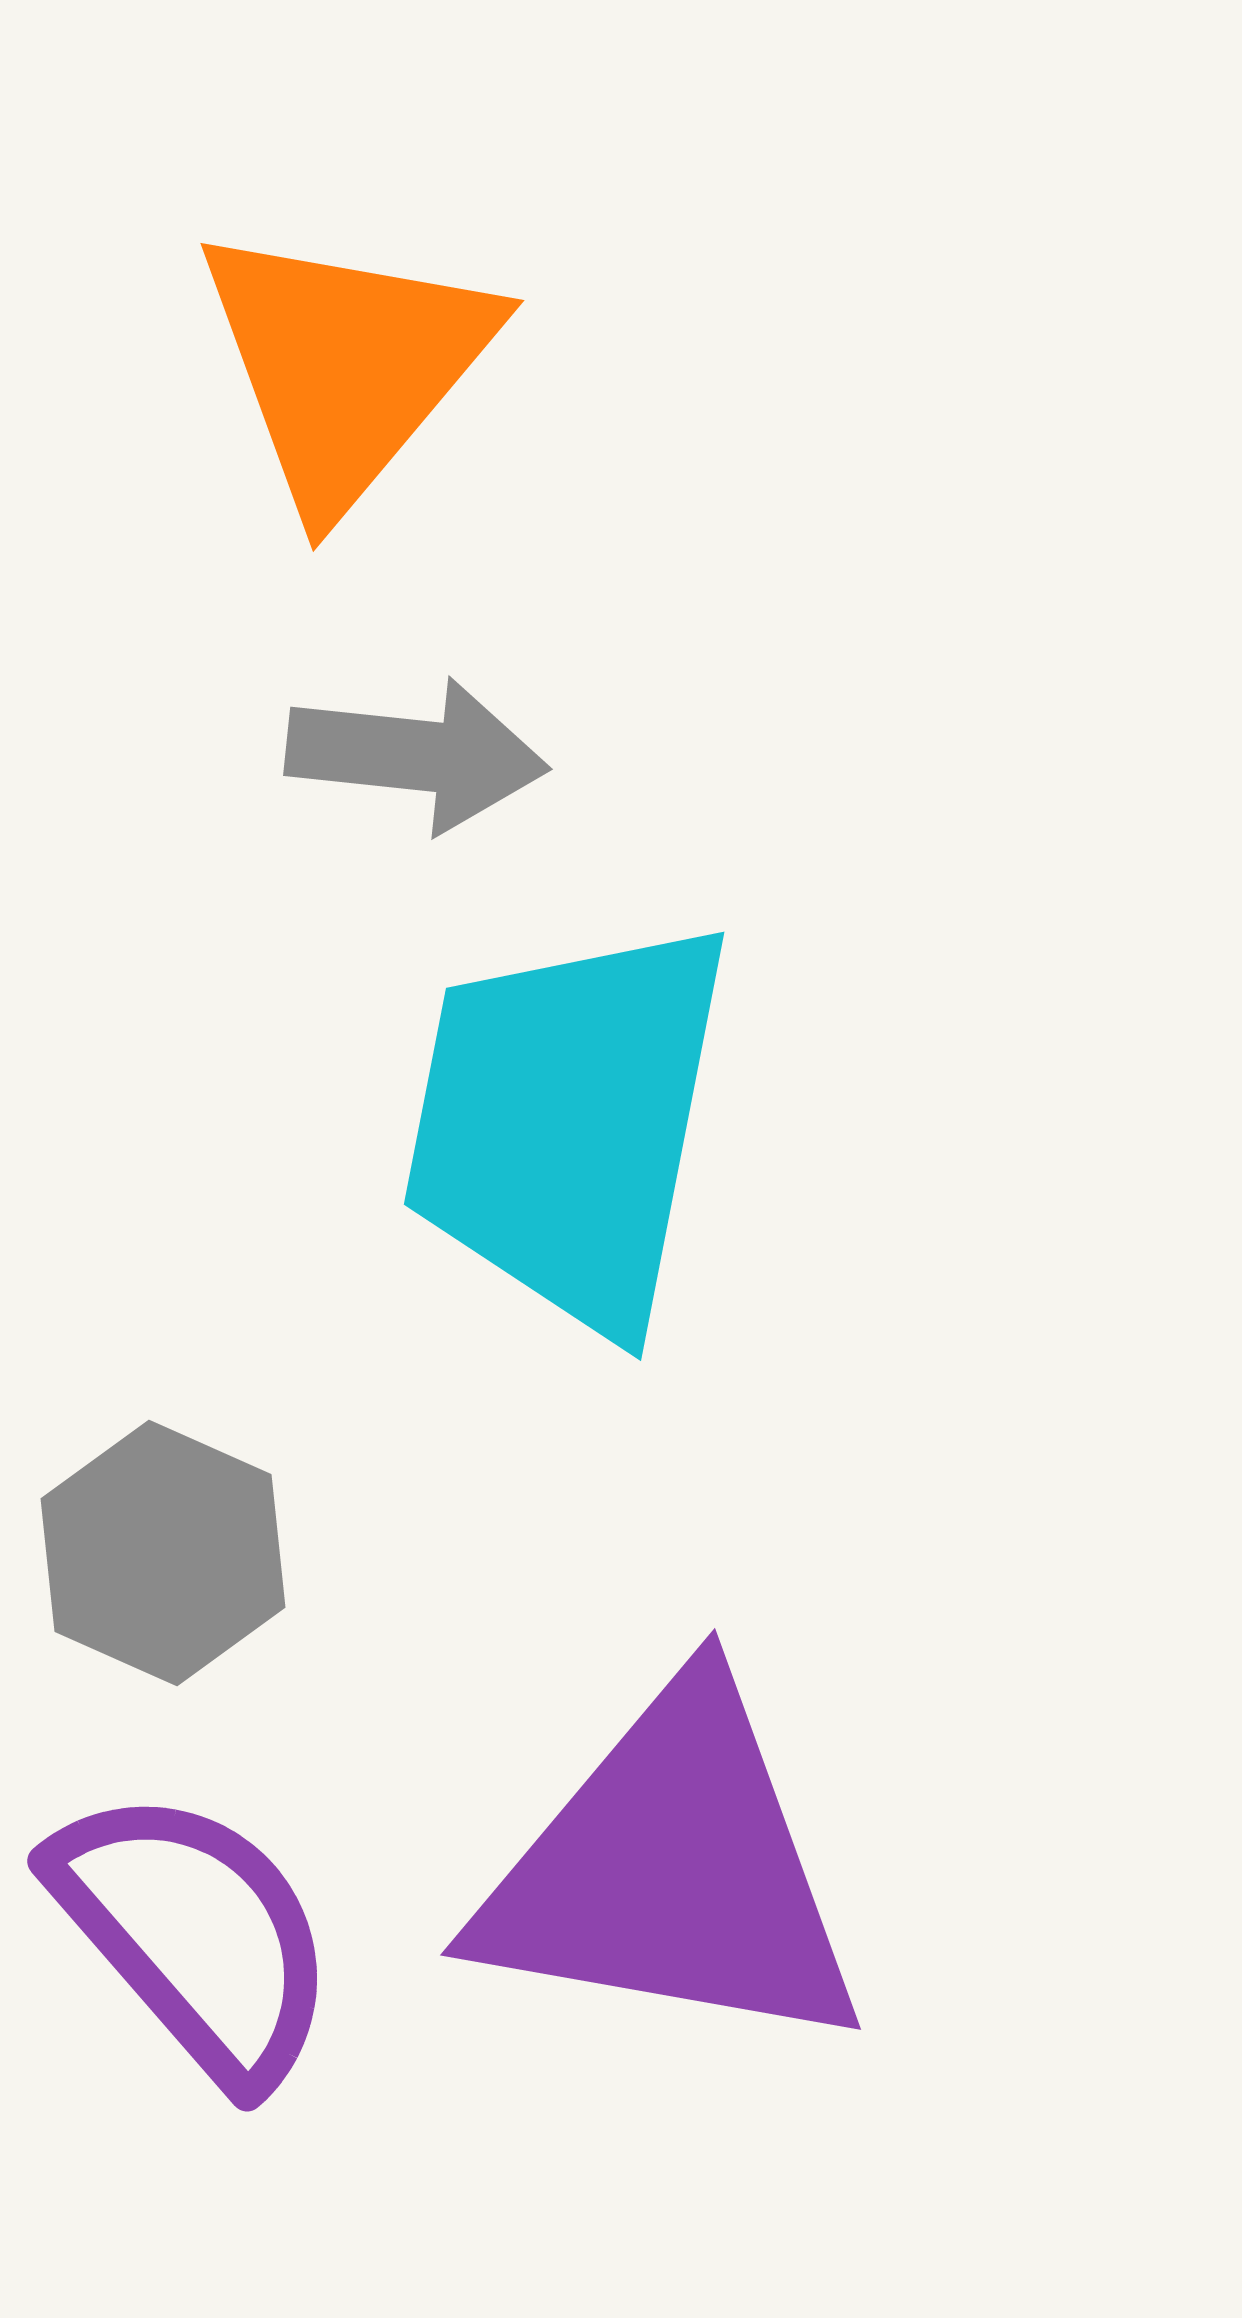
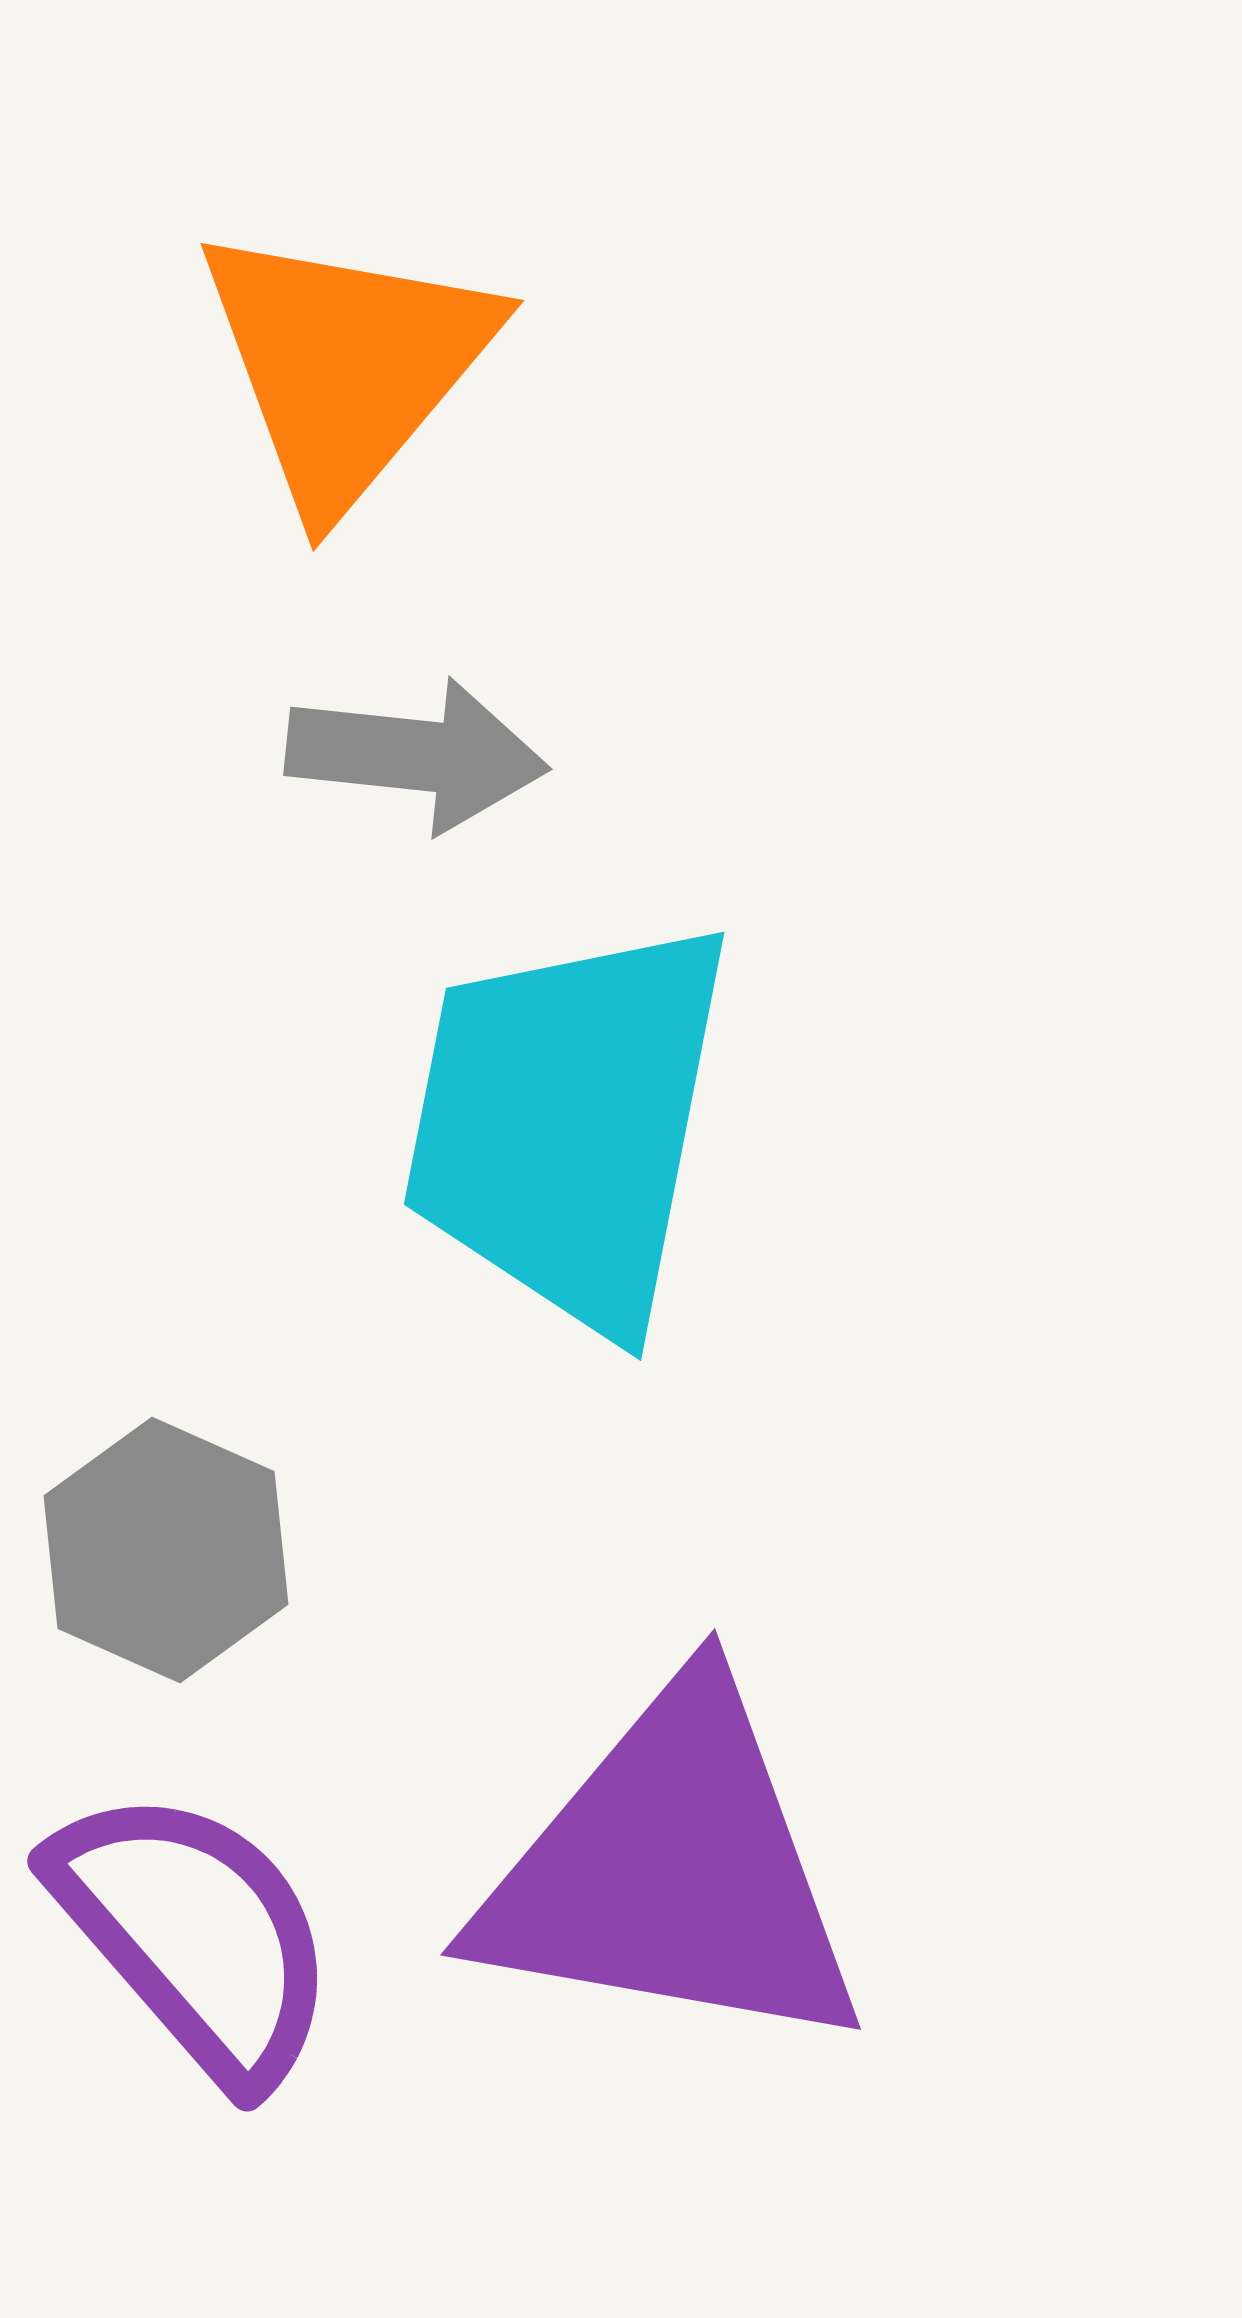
gray hexagon: moved 3 px right, 3 px up
